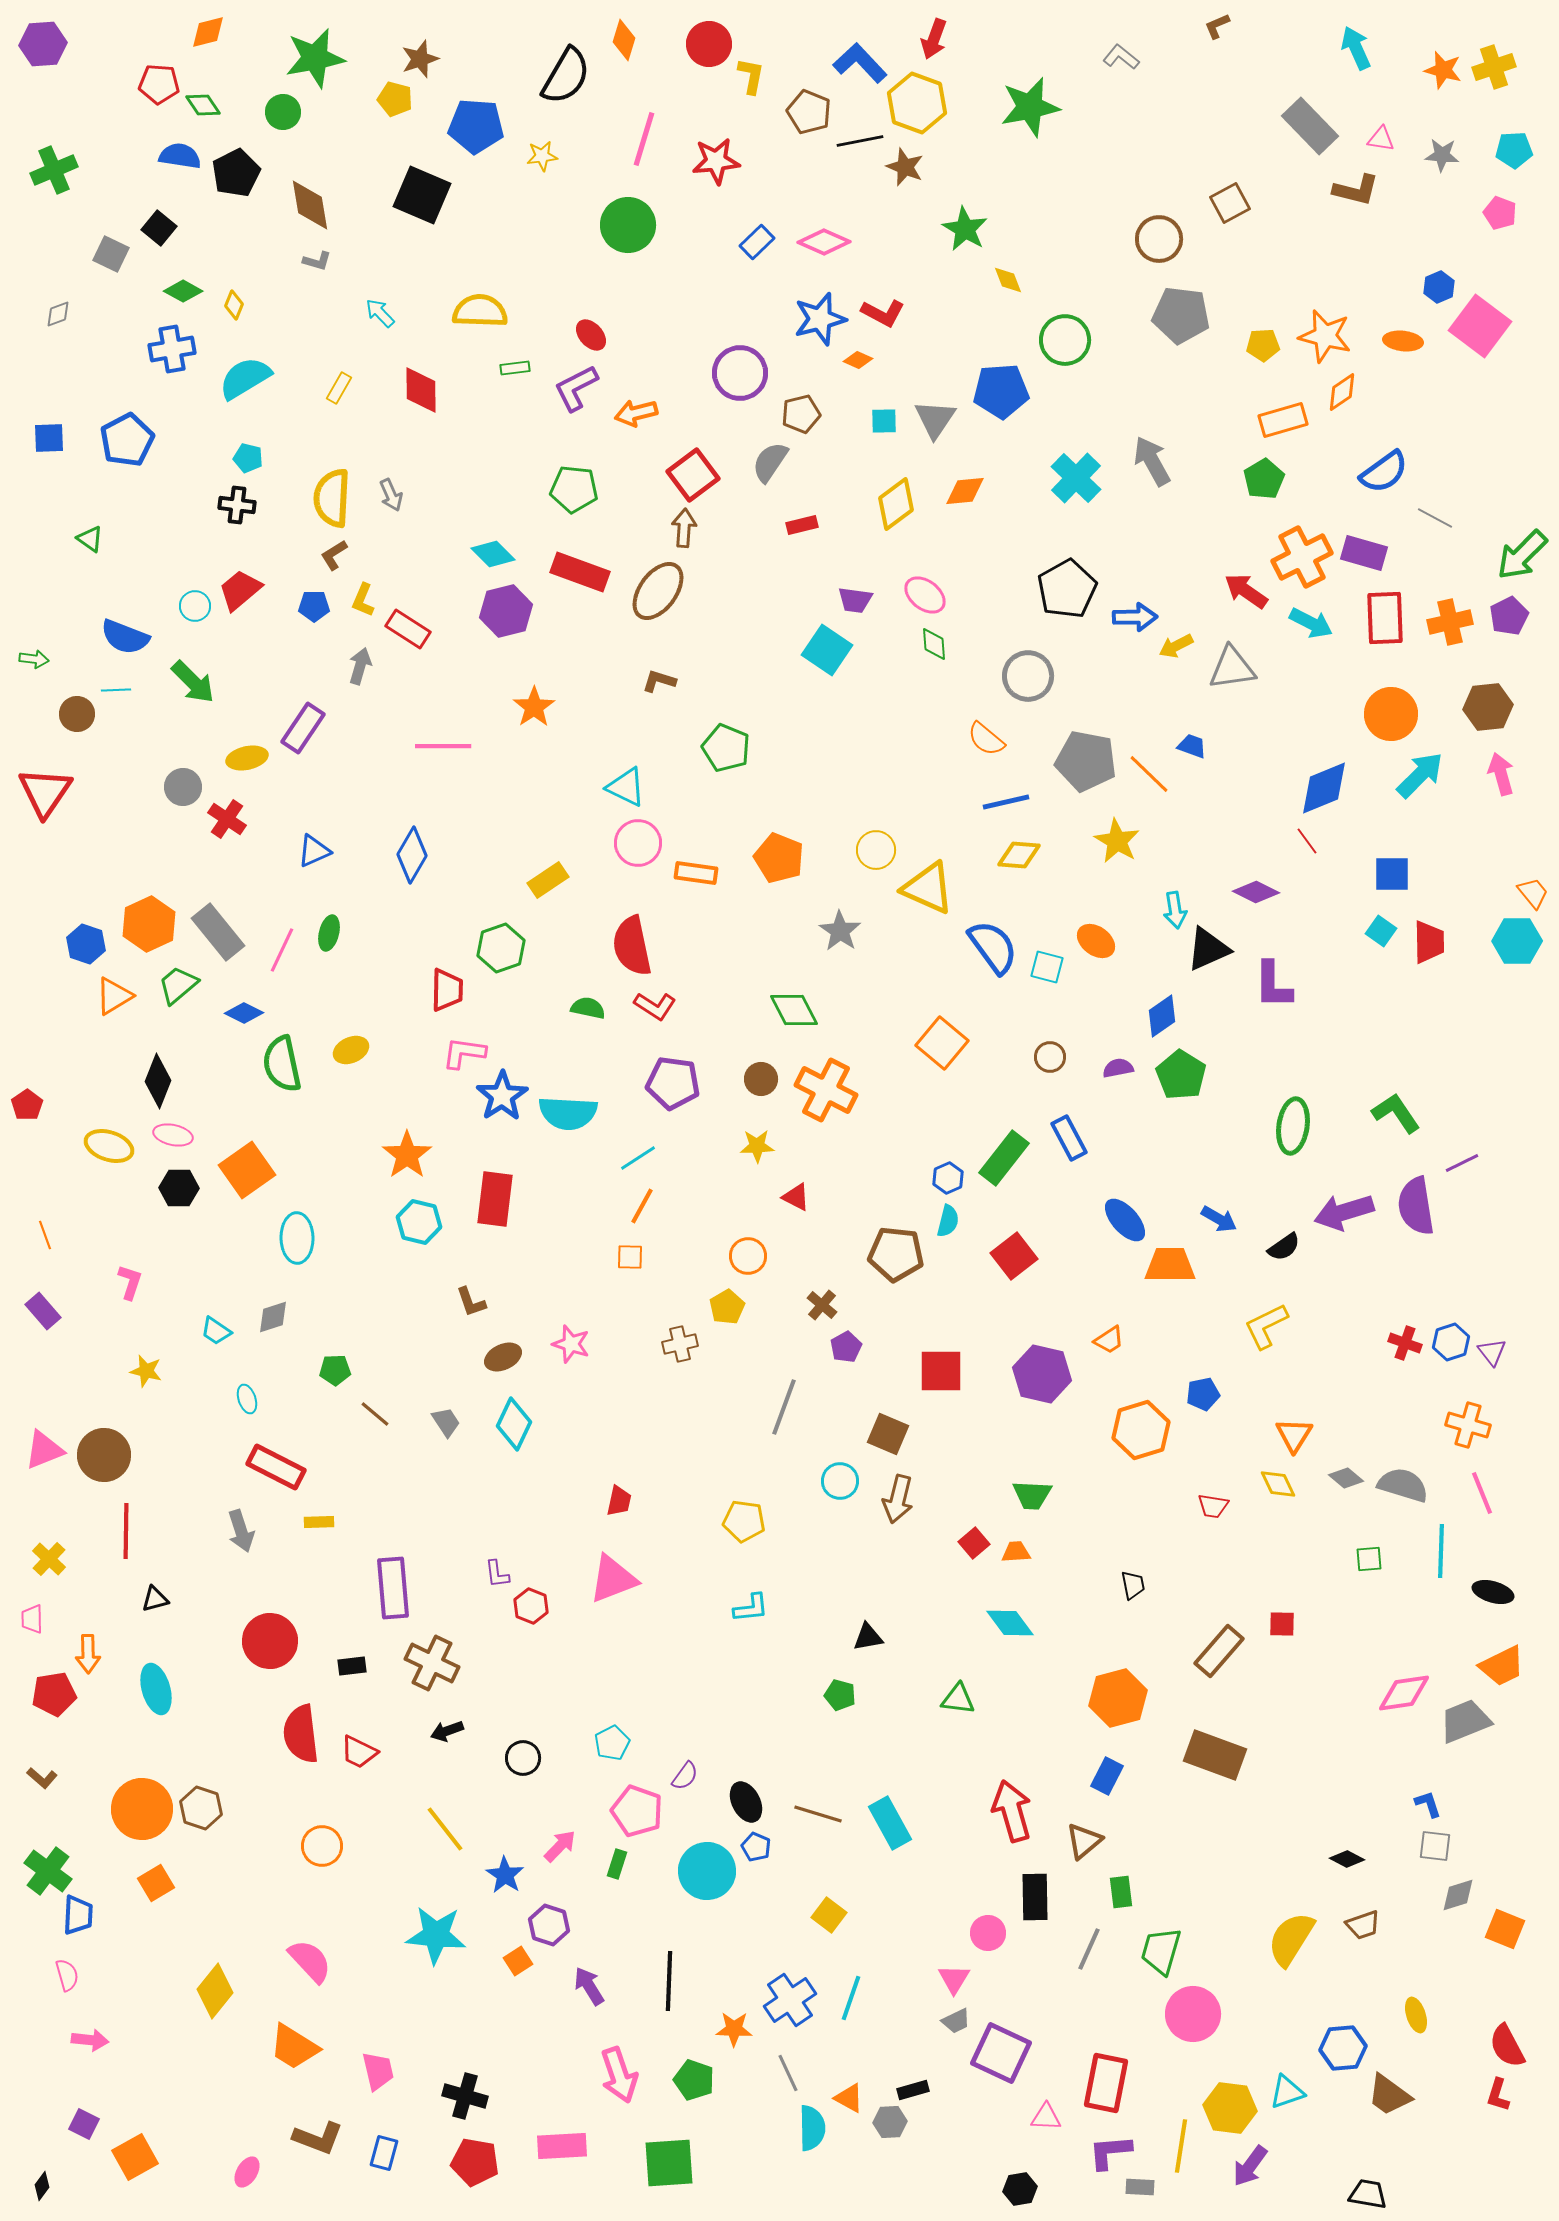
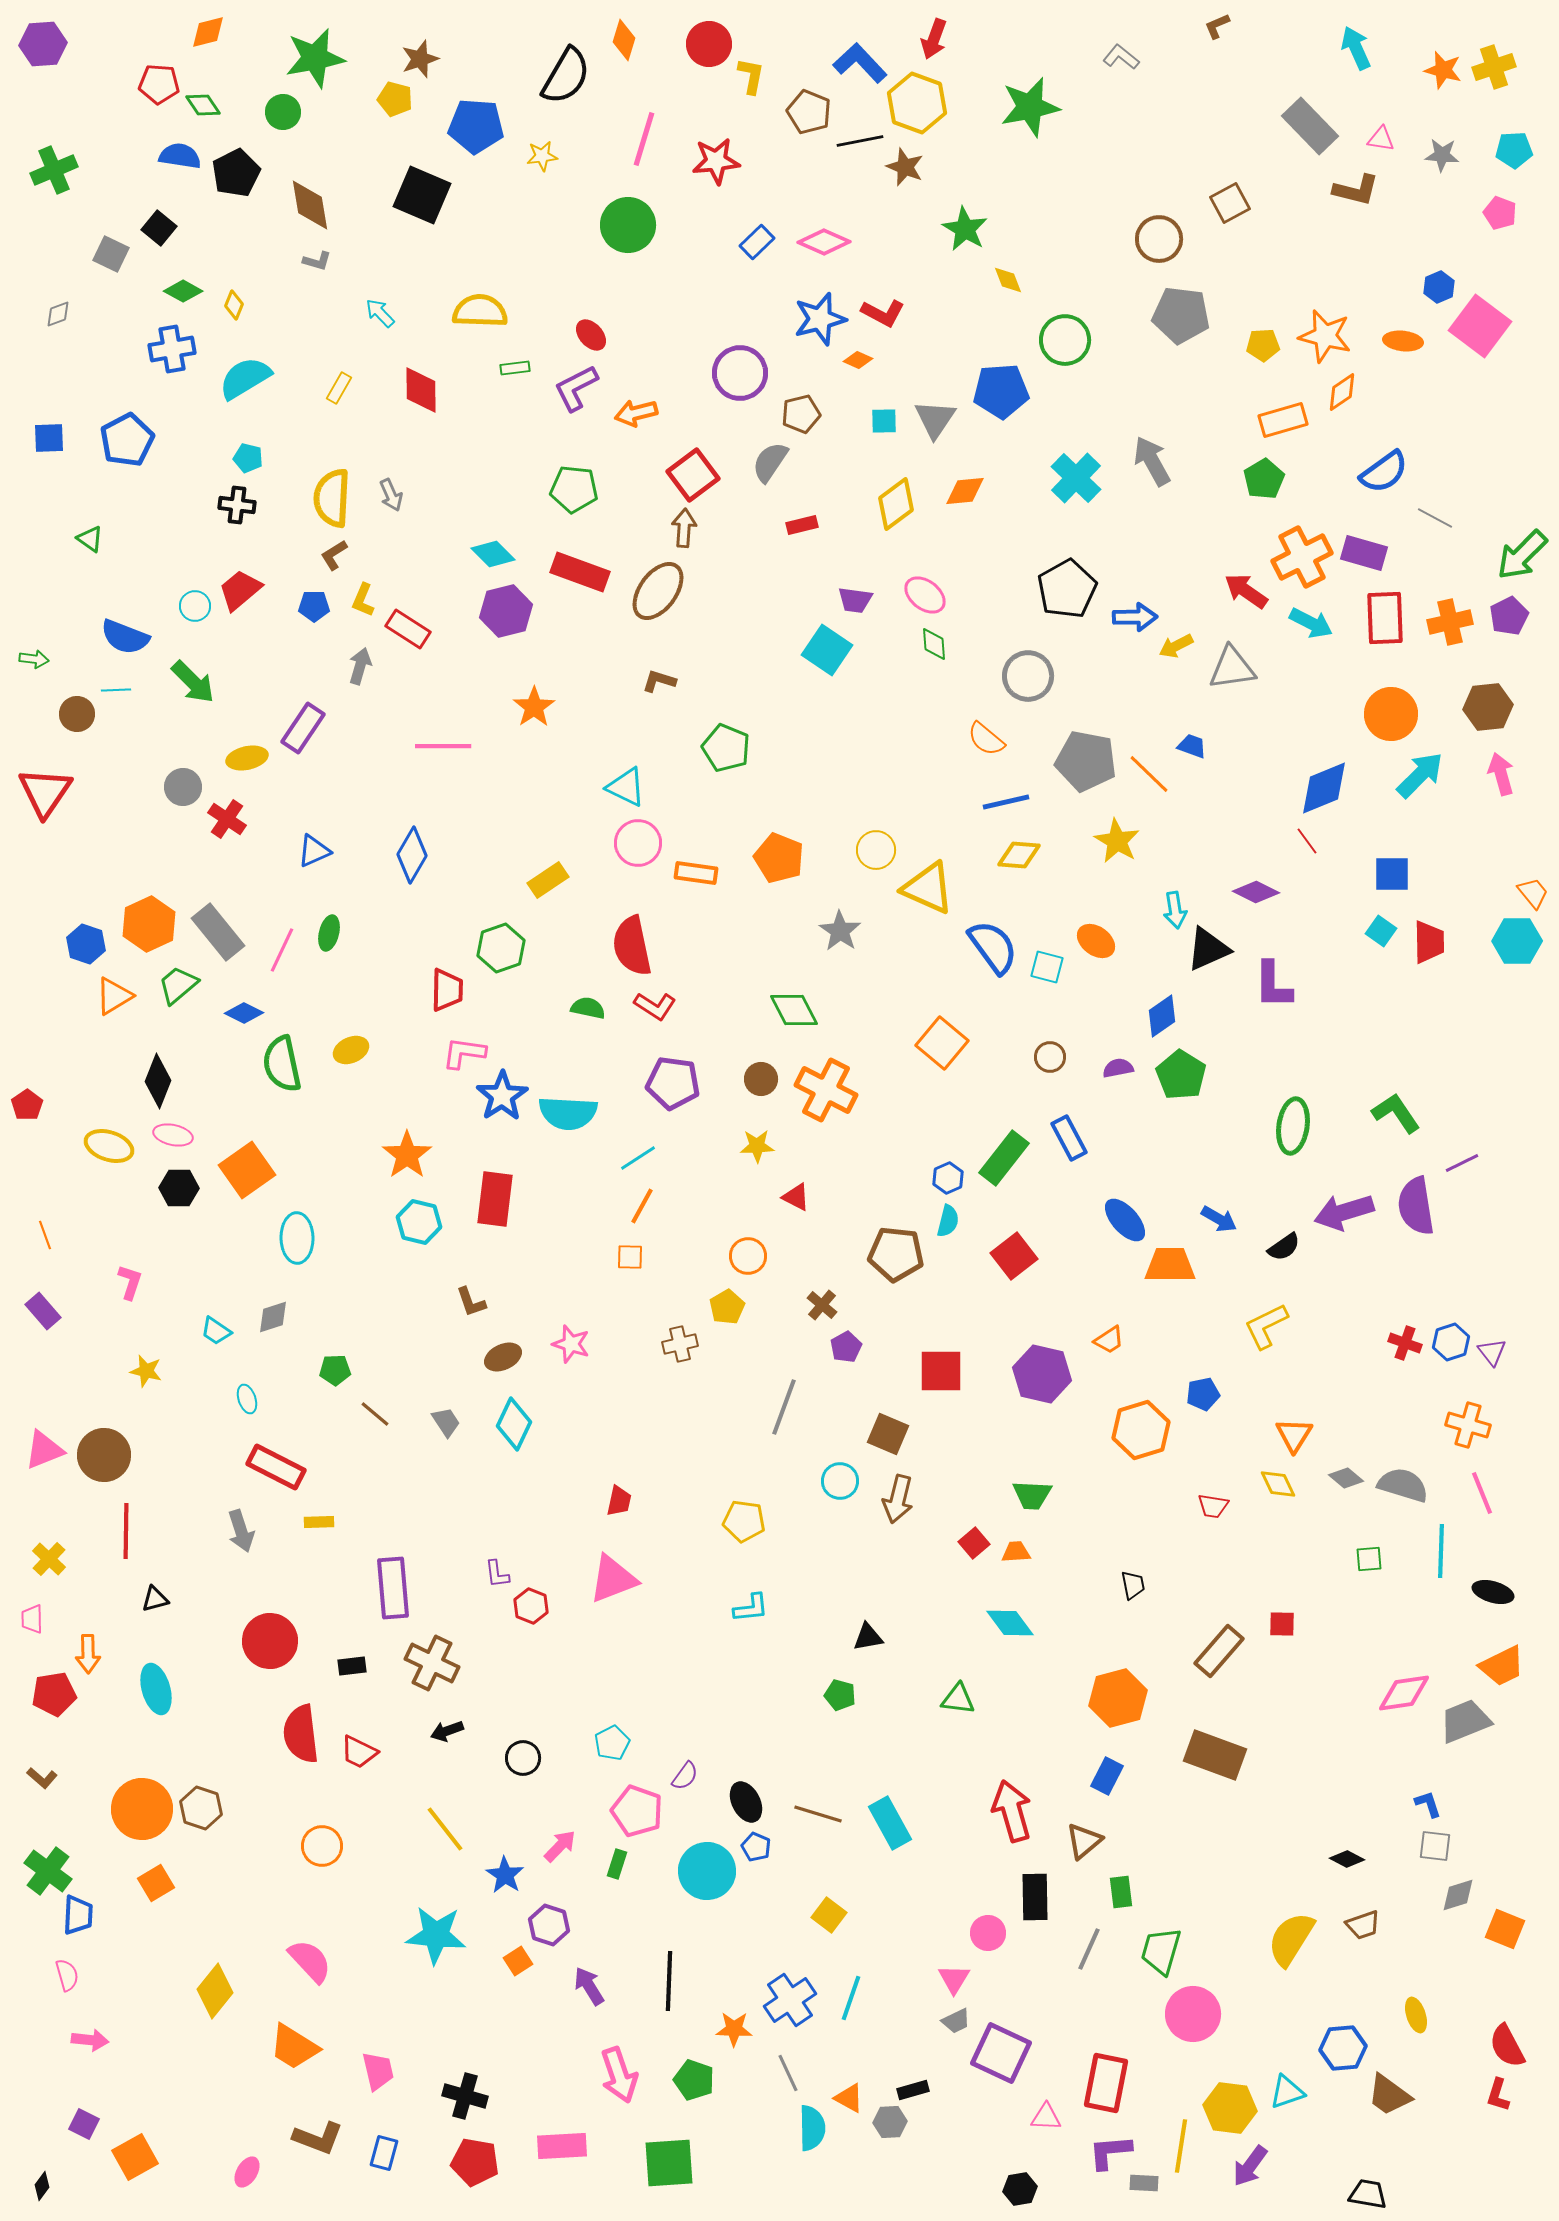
gray rectangle at (1140, 2187): moved 4 px right, 4 px up
